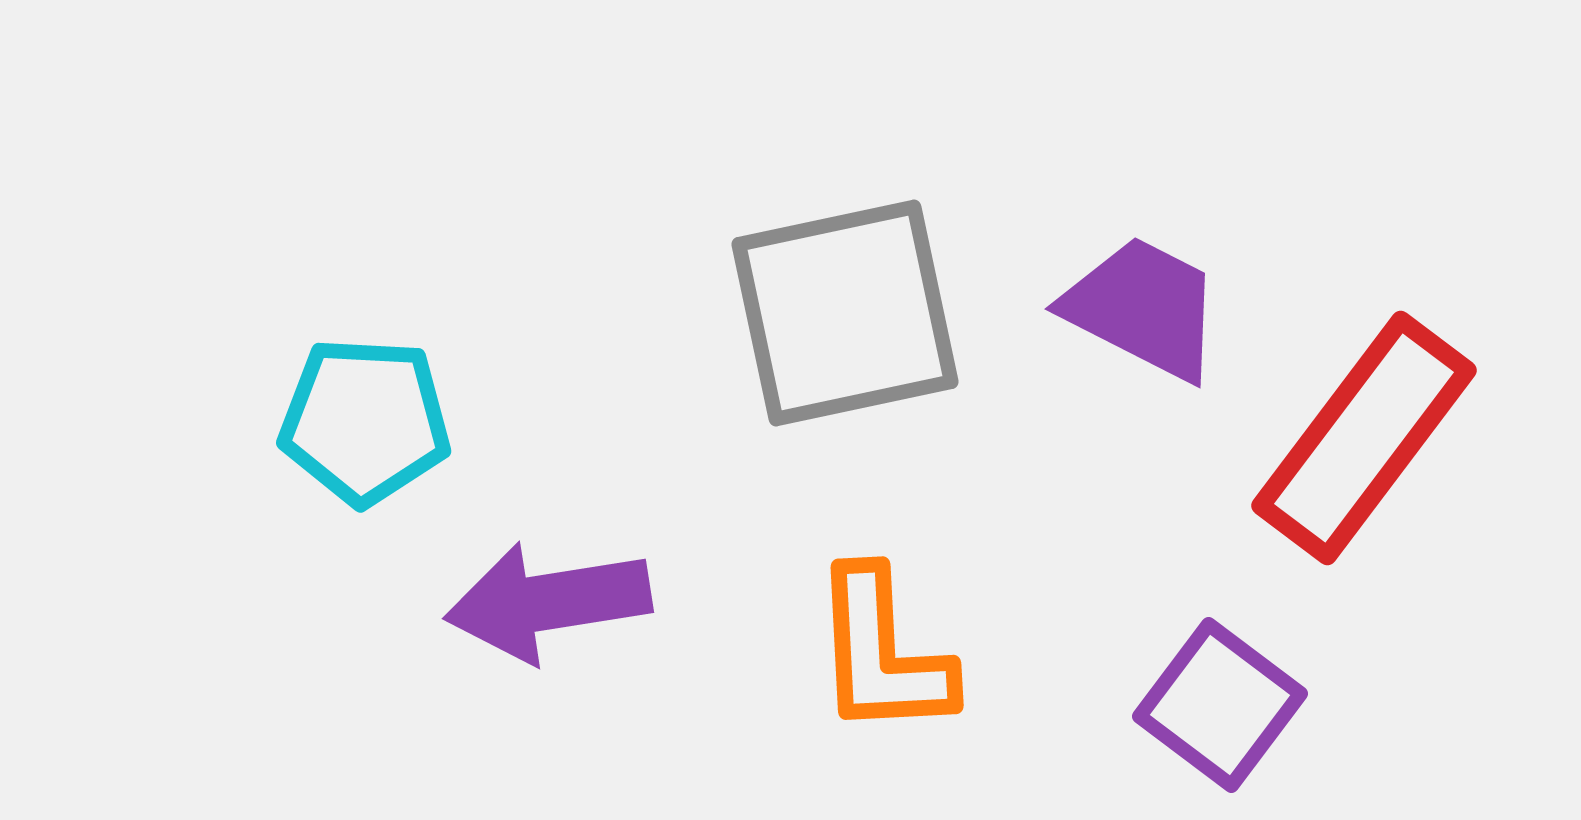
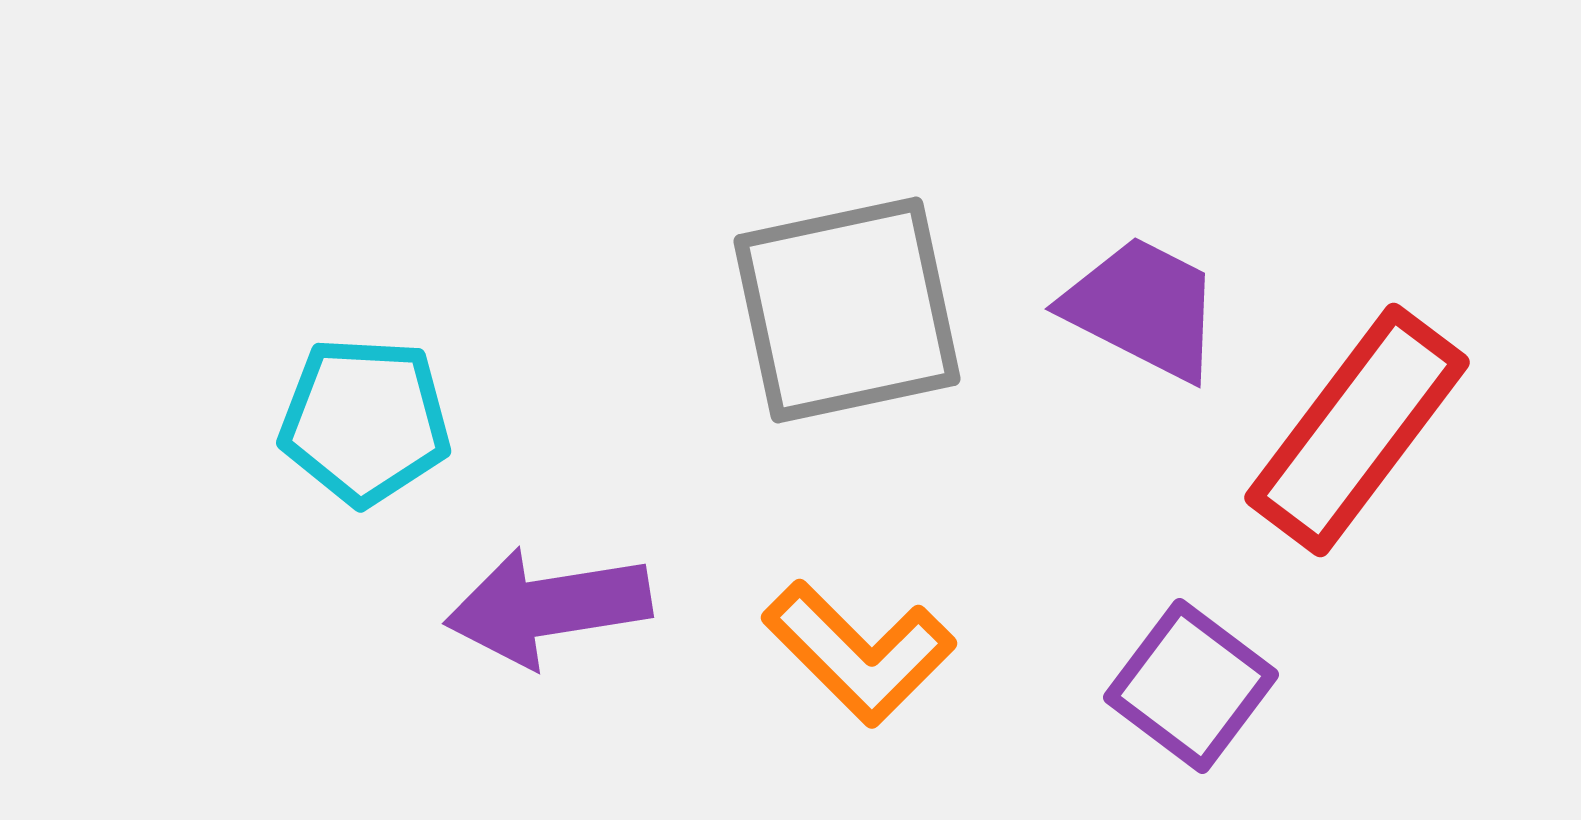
gray square: moved 2 px right, 3 px up
red rectangle: moved 7 px left, 8 px up
purple arrow: moved 5 px down
orange L-shape: moved 23 px left; rotated 42 degrees counterclockwise
purple square: moved 29 px left, 19 px up
